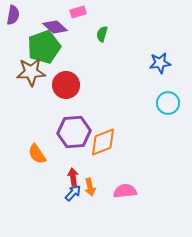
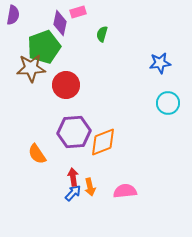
purple diamond: moved 5 px right, 4 px up; rotated 60 degrees clockwise
brown star: moved 4 px up
